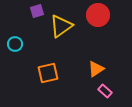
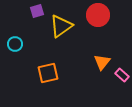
orange triangle: moved 6 px right, 7 px up; rotated 18 degrees counterclockwise
pink rectangle: moved 17 px right, 16 px up
